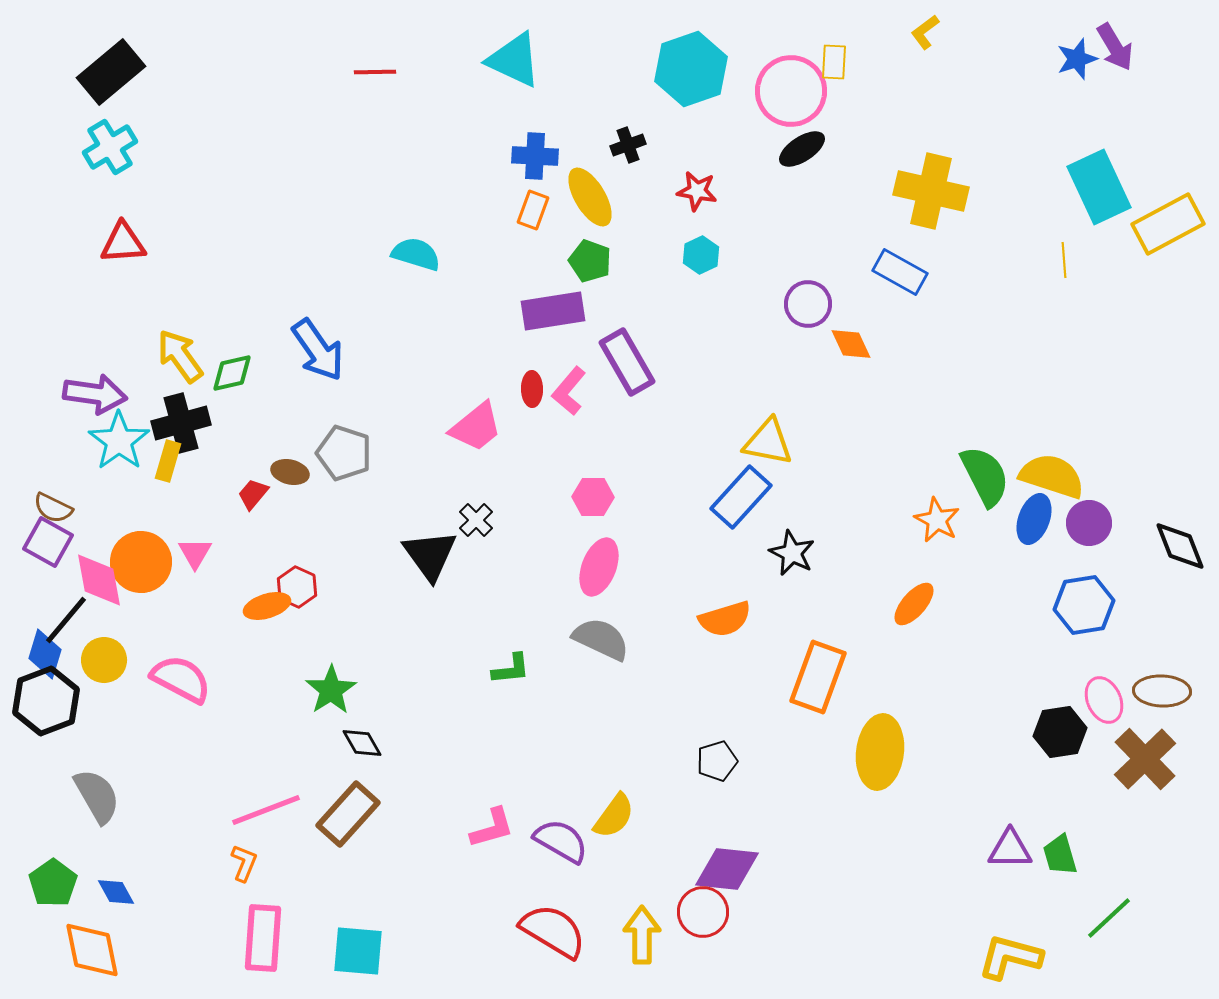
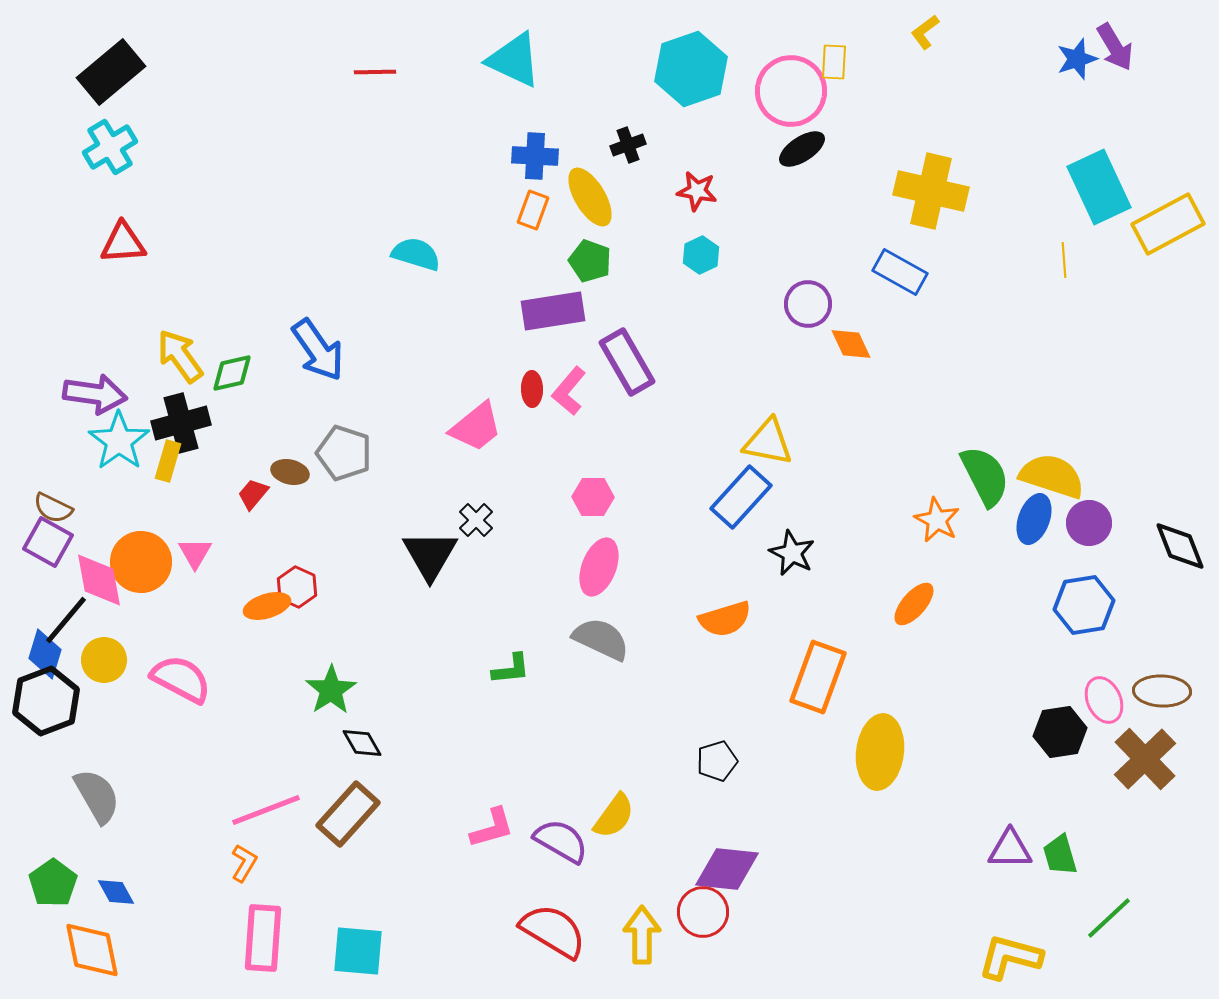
black triangle at (430, 555): rotated 6 degrees clockwise
orange L-shape at (244, 863): rotated 9 degrees clockwise
